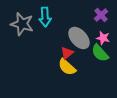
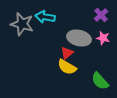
cyan arrow: rotated 102 degrees clockwise
gray ellipse: rotated 35 degrees counterclockwise
green semicircle: moved 28 px down
yellow semicircle: rotated 12 degrees counterclockwise
